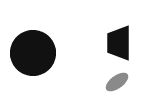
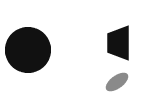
black circle: moved 5 px left, 3 px up
